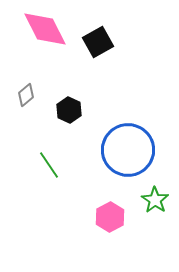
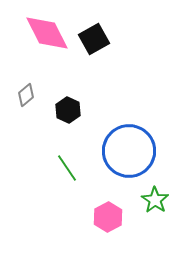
pink diamond: moved 2 px right, 4 px down
black square: moved 4 px left, 3 px up
black hexagon: moved 1 px left
blue circle: moved 1 px right, 1 px down
green line: moved 18 px right, 3 px down
pink hexagon: moved 2 px left
